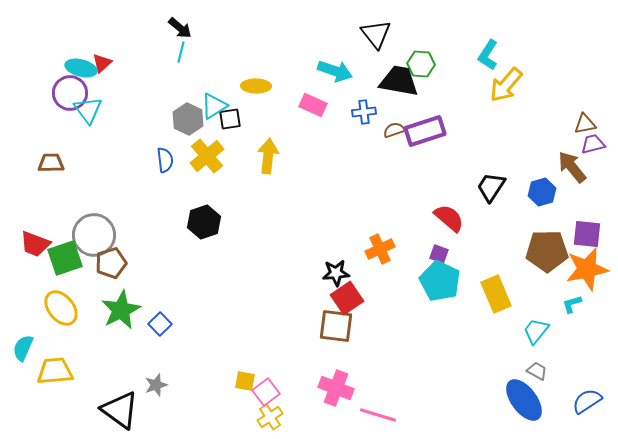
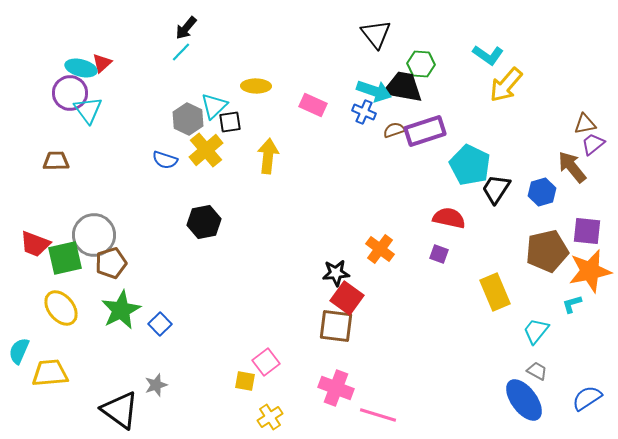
black arrow at (180, 28): moved 6 px right; rotated 90 degrees clockwise
cyan line at (181, 52): rotated 30 degrees clockwise
cyan L-shape at (488, 55): rotated 88 degrees counterclockwise
cyan arrow at (335, 71): moved 39 px right, 20 px down
black trapezoid at (399, 81): moved 4 px right, 6 px down
cyan triangle at (214, 106): rotated 12 degrees counterclockwise
blue cross at (364, 112): rotated 30 degrees clockwise
black square at (230, 119): moved 3 px down
purple trapezoid at (593, 144): rotated 25 degrees counterclockwise
yellow cross at (207, 156): moved 1 px left, 6 px up
blue semicircle at (165, 160): rotated 115 degrees clockwise
brown trapezoid at (51, 163): moved 5 px right, 2 px up
black trapezoid at (491, 187): moved 5 px right, 2 px down
red semicircle at (449, 218): rotated 28 degrees counterclockwise
black hexagon at (204, 222): rotated 8 degrees clockwise
purple square at (587, 234): moved 3 px up
orange cross at (380, 249): rotated 28 degrees counterclockwise
brown pentagon at (547, 251): rotated 12 degrees counterclockwise
green square at (65, 258): rotated 6 degrees clockwise
orange star at (587, 269): moved 3 px right, 2 px down
cyan pentagon at (440, 281): moved 30 px right, 116 px up
yellow rectangle at (496, 294): moved 1 px left, 2 px up
red square at (347, 298): rotated 20 degrees counterclockwise
cyan semicircle at (23, 348): moved 4 px left, 3 px down
yellow trapezoid at (55, 371): moved 5 px left, 2 px down
pink square at (266, 392): moved 30 px up
blue semicircle at (587, 401): moved 3 px up
